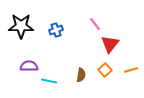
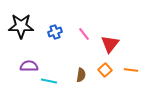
pink line: moved 11 px left, 10 px down
blue cross: moved 1 px left, 2 px down
orange line: rotated 24 degrees clockwise
